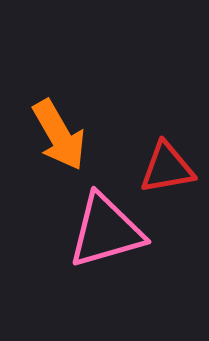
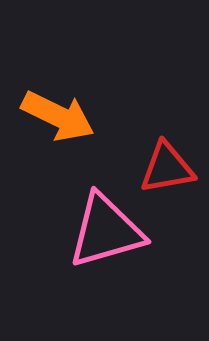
orange arrow: moved 1 px left, 19 px up; rotated 34 degrees counterclockwise
